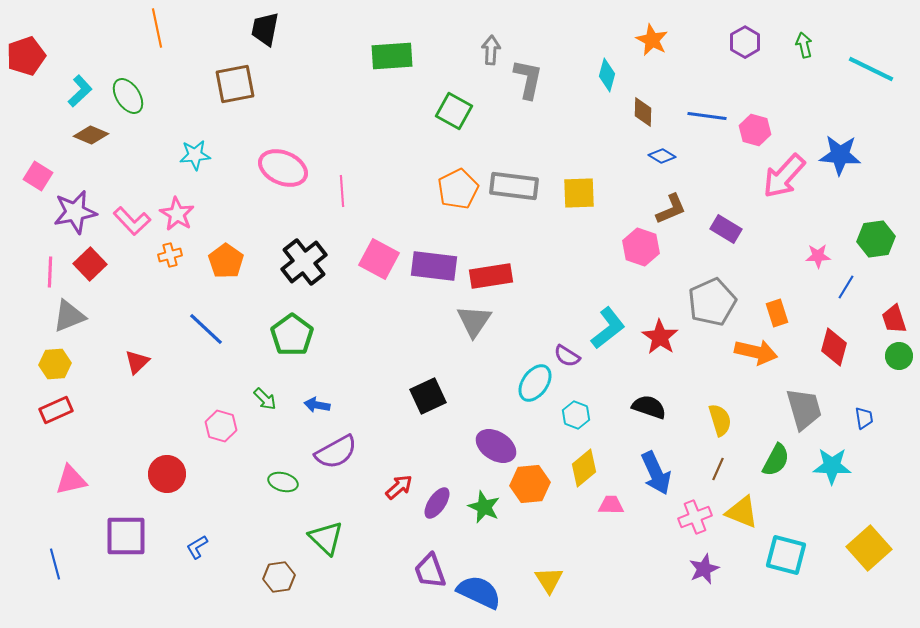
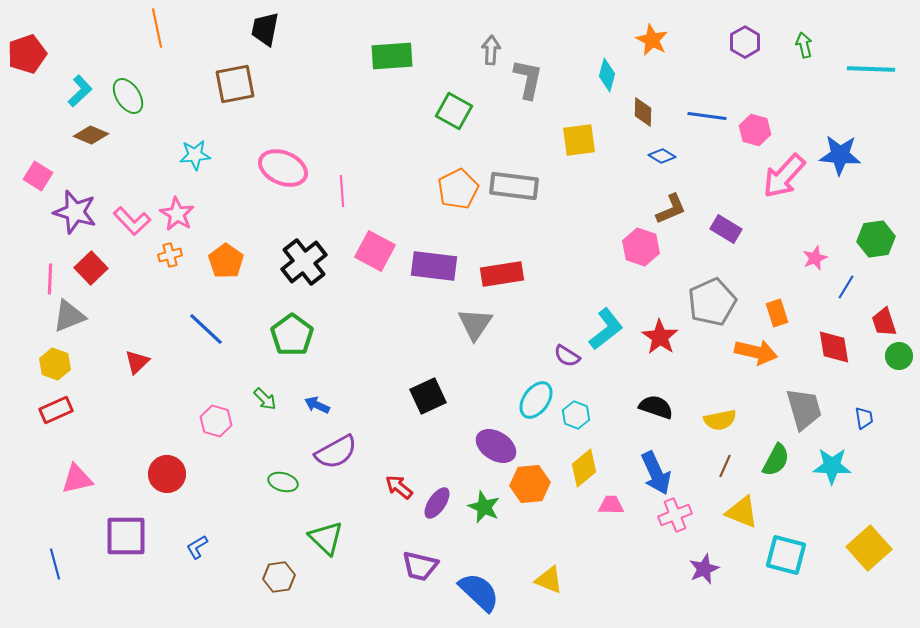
red pentagon at (26, 56): moved 1 px right, 2 px up
cyan line at (871, 69): rotated 24 degrees counterclockwise
yellow square at (579, 193): moved 53 px up; rotated 6 degrees counterclockwise
purple star at (75, 212): rotated 27 degrees clockwise
pink star at (818, 256): moved 3 px left, 2 px down; rotated 20 degrees counterclockwise
pink square at (379, 259): moved 4 px left, 8 px up
red square at (90, 264): moved 1 px right, 4 px down
pink line at (50, 272): moved 7 px down
red rectangle at (491, 276): moved 11 px right, 2 px up
red trapezoid at (894, 319): moved 10 px left, 3 px down
gray triangle at (474, 321): moved 1 px right, 3 px down
cyan L-shape at (608, 328): moved 2 px left, 1 px down
red diamond at (834, 347): rotated 24 degrees counterclockwise
yellow hexagon at (55, 364): rotated 24 degrees clockwise
cyan ellipse at (535, 383): moved 1 px right, 17 px down
blue arrow at (317, 405): rotated 15 degrees clockwise
black semicircle at (649, 407): moved 7 px right
yellow semicircle at (720, 420): rotated 96 degrees clockwise
pink hexagon at (221, 426): moved 5 px left, 5 px up
brown line at (718, 469): moved 7 px right, 3 px up
pink triangle at (71, 480): moved 6 px right, 1 px up
red arrow at (399, 487): rotated 100 degrees counterclockwise
pink cross at (695, 517): moved 20 px left, 2 px up
purple trapezoid at (430, 571): moved 10 px left, 5 px up; rotated 57 degrees counterclockwise
yellow triangle at (549, 580): rotated 36 degrees counterclockwise
blue semicircle at (479, 592): rotated 18 degrees clockwise
